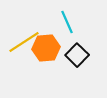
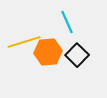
yellow line: rotated 16 degrees clockwise
orange hexagon: moved 2 px right, 4 px down
